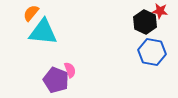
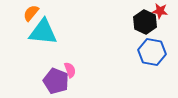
purple pentagon: moved 1 px down
